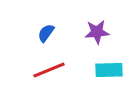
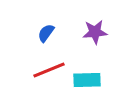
purple star: moved 2 px left
cyan rectangle: moved 22 px left, 10 px down
